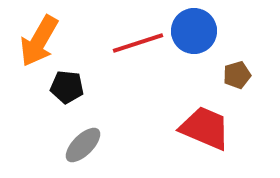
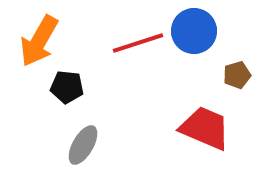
gray ellipse: rotated 15 degrees counterclockwise
